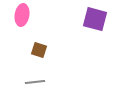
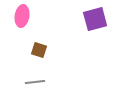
pink ellipse: moved 1 px down
purple square: rotated 30 degrees counterclockwise
